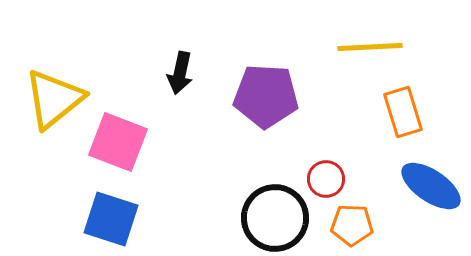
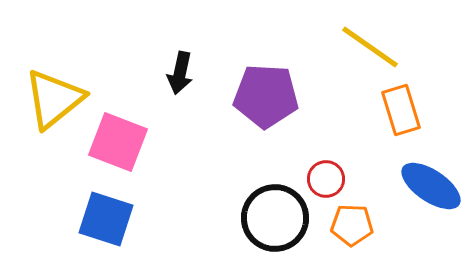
yellow line: rotated 38 degrees clockwise
orange rectangle: moved 2 px left, 2 px up
blue square: moved 5 px left
